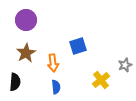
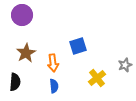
purple circle: moved 4 px left, 5 px up
yellow cross: moved 4 px left, 2 px up
blue semicircle: moved 2 px left, 1 px up
